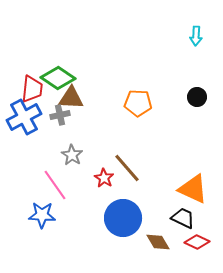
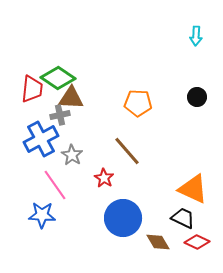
blue cross: moved 17 px right, 22 px down
brown line: moved 17 px up
